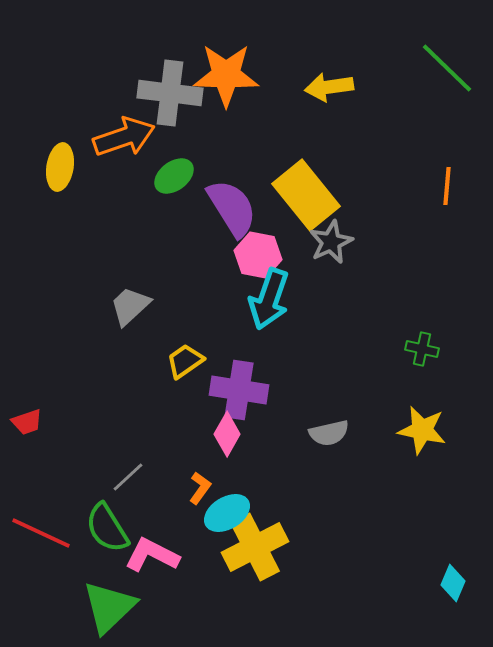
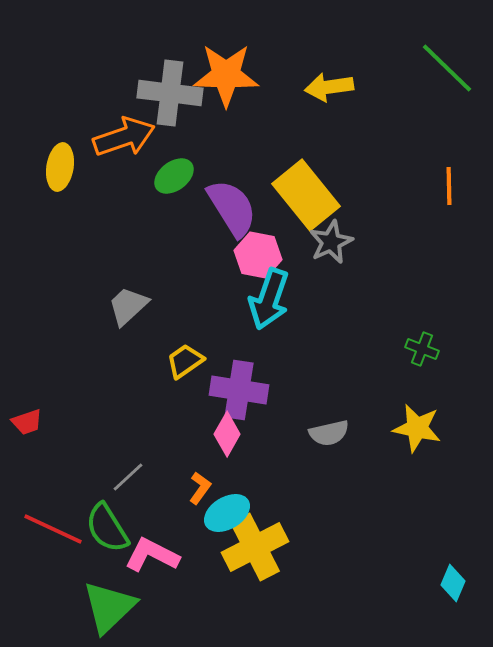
orange line: moved 2 px right; rotated 6 degrees counterclockwise
gray trapezoid: moved 2 px left
green cross: rotated 8 degrees clockwise
yellow star: moved 5 px left, 2 px up
red line: moved 12 px right, 4 px up
